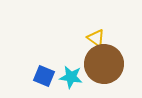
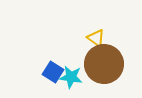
blue square: moved 9 px right, 4 px up; rotated 10 degrees clockwise
